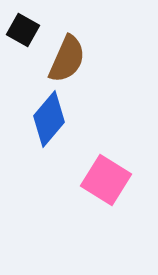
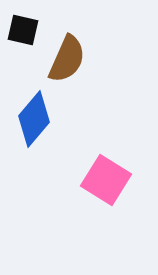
black square: rotated 16 degrees counterclockwise
blue diamond: moved 15 px left
